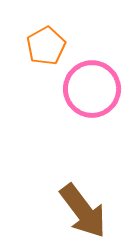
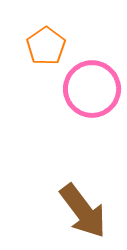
orange pentagon: rotated 6 degrees counterclockwise
